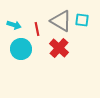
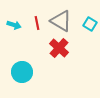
cyan square: moved 8 px right, 4 px down; rotated 24 degrees clockwise
red line: moved 6 px up
cyan circle: moved 1 px right, 23 px down
